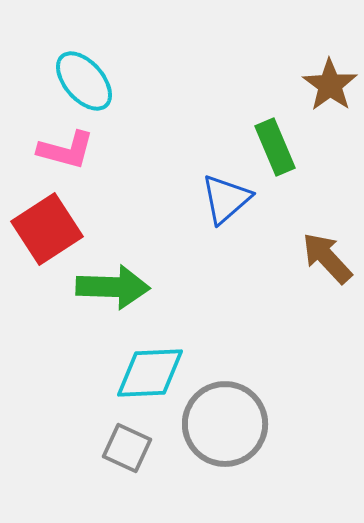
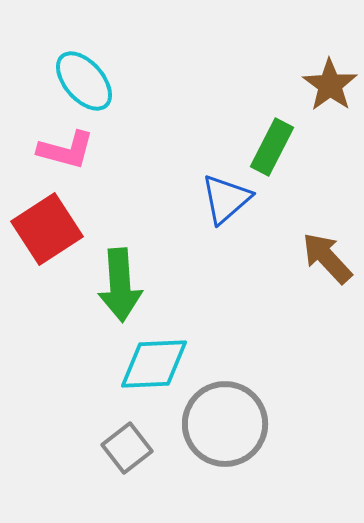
green rectangle: moved 3 px left; rotated 50 degrees clockwise
green arrow: moved 7 px right, 2 px up; rotated 84 degrees clockwise
cyan diamond: moved 4 px right, 9 px up
gray square: rotated 27 degrees clockwise
